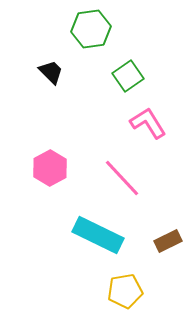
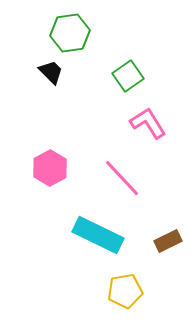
green hexagon: moved 21 px left, 4 px down
